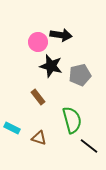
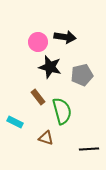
black arrow: moved 4 px right, 2 px down
black star: moved 1 px left, 1 px down
gray pentagon: moved 2 px right
green semicircle: moved 10 px left, 9 px up
cyan rectangle: moved 3 px right, 6 px up
brown triangle: moved 7 px right
black line: moved 3 px down; rotated 42 degrees counterclockwise
